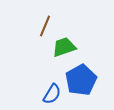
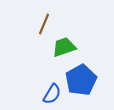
brown line: moved 1 px left, 2 px up
